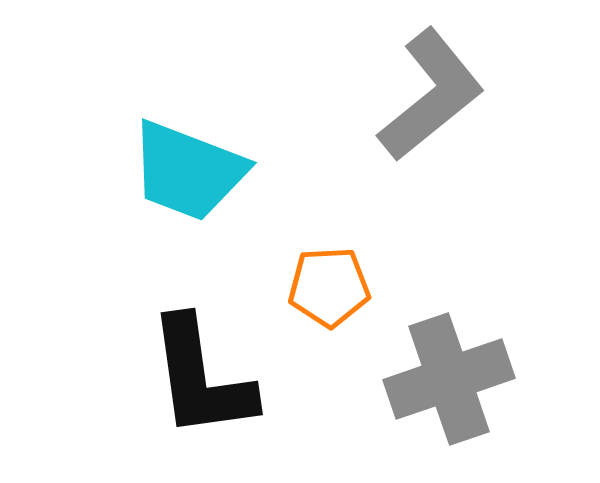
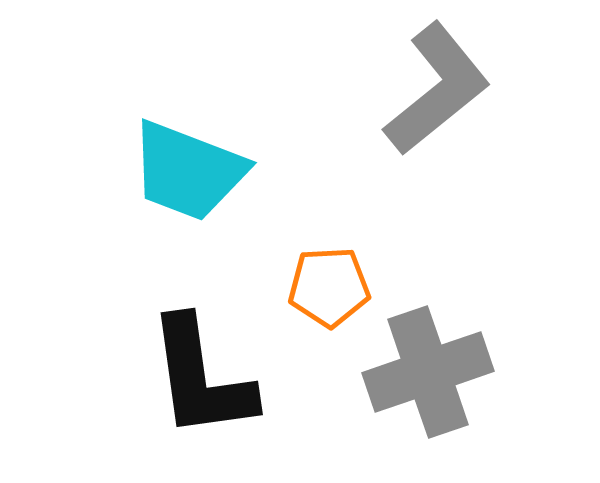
gray L-shape: moved 6 px right, 6 px up
gray cross: moved 21 px left, 7 px up
